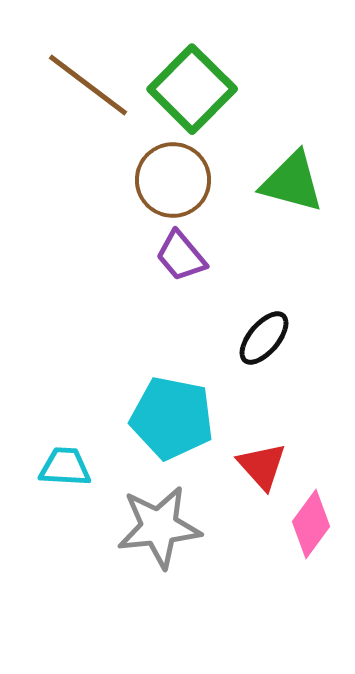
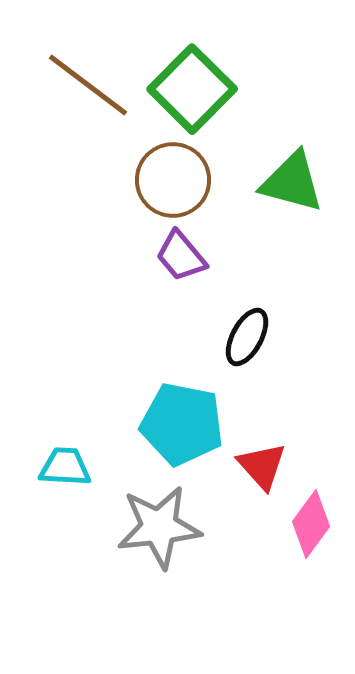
black ellipse: moved 17 px left, 1 px up; rotated 12 degrees counterclockwise
cyan pentagon: moved 10 px right, 6 px down
